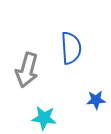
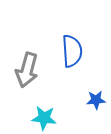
blue semicircle: moved 1 px right, 3 px down
